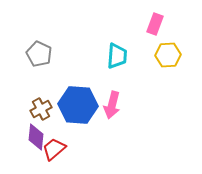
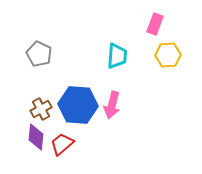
red trapezoid: moved 8 px right, 5 px up
